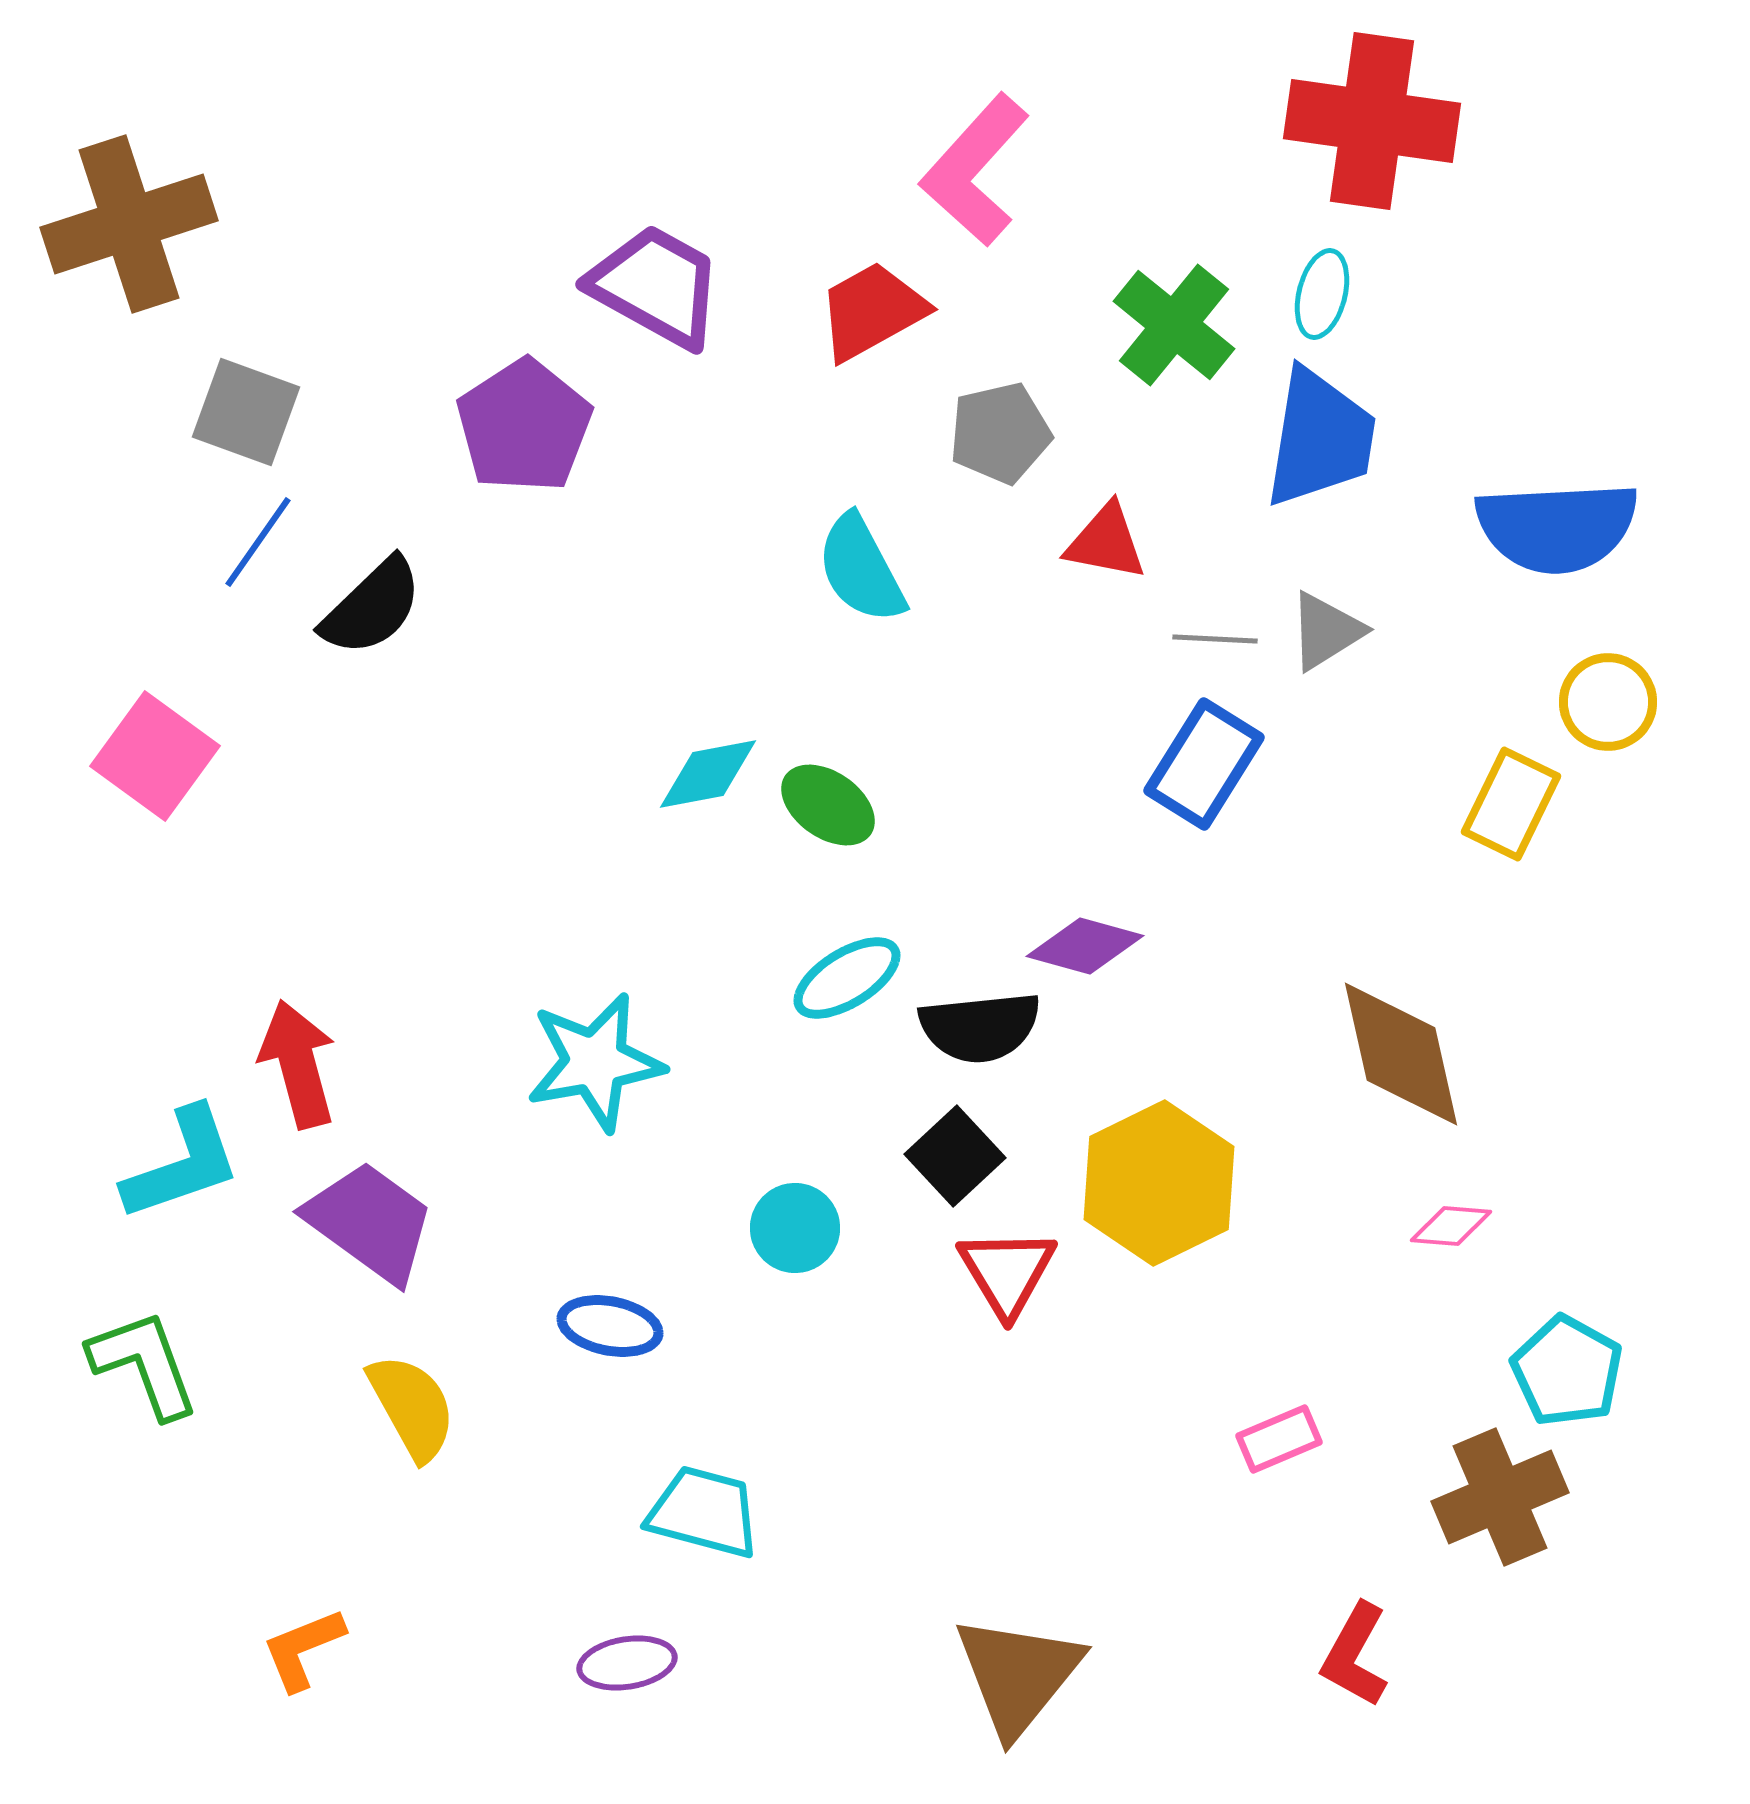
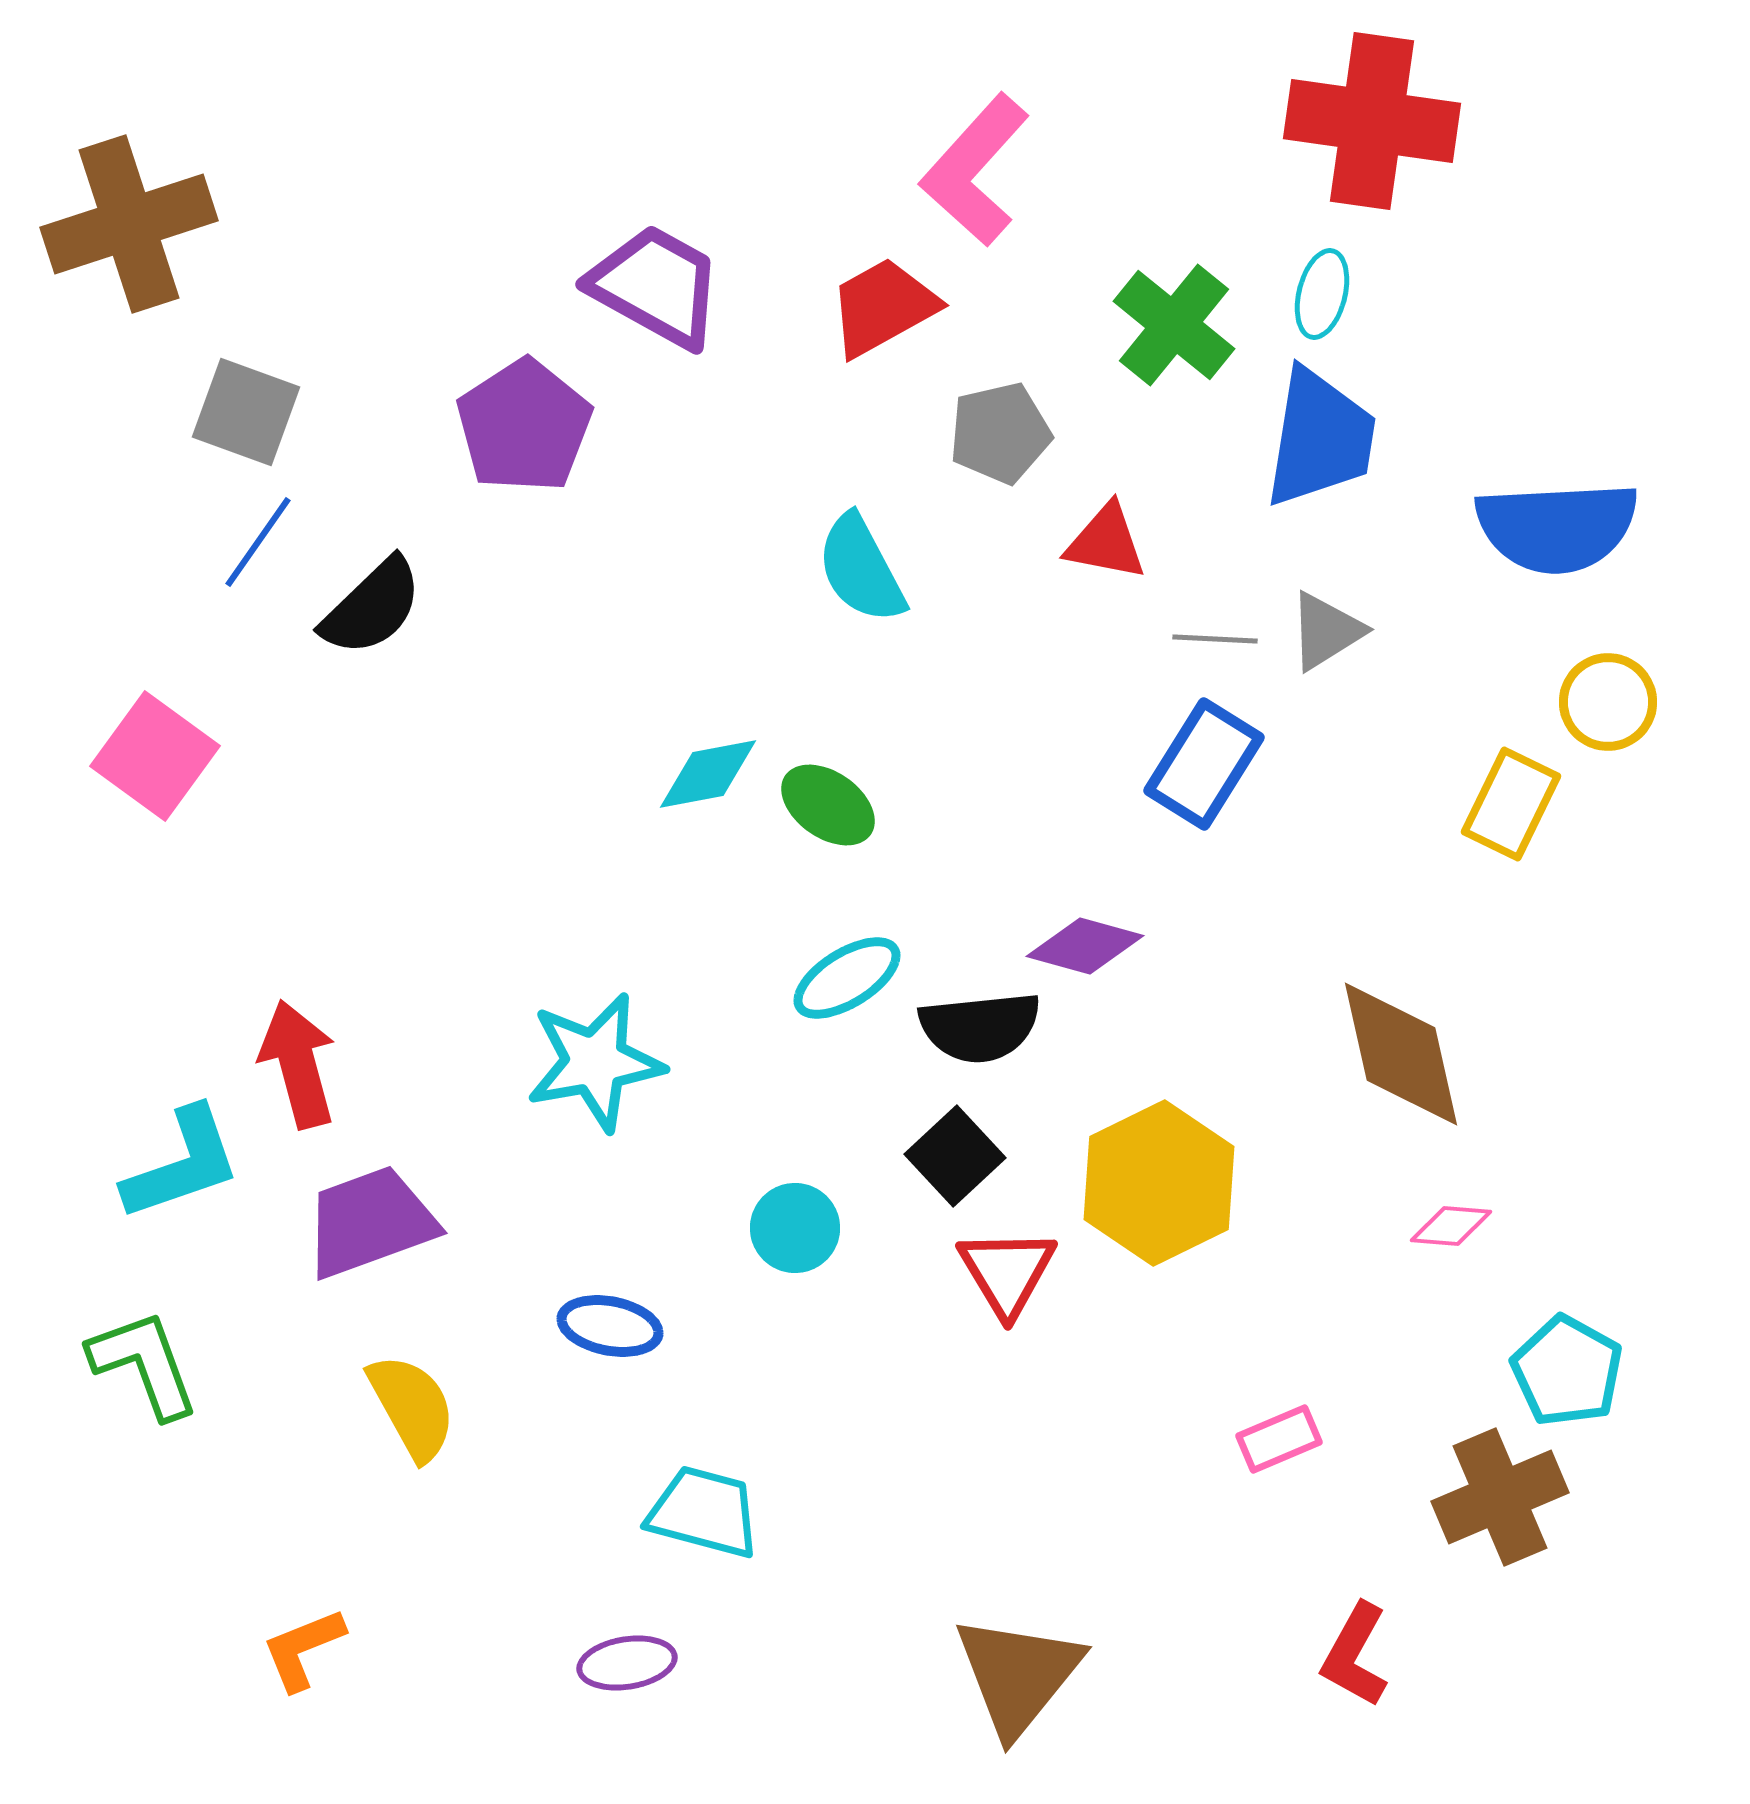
red trapezoid at (872, 311): moved 11 px right, 4 px up
purple trapezoid at (370, 1222): rotated 56 degrees counterclockwise
